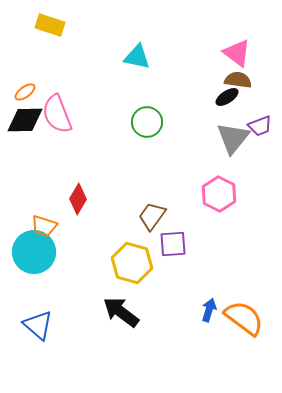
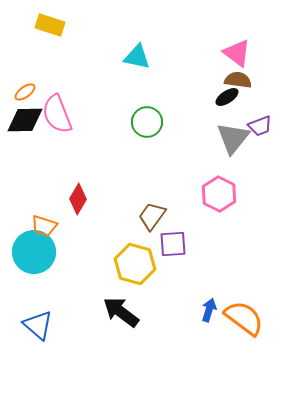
yellow hexagon: moved 3 px right, 1 px down
